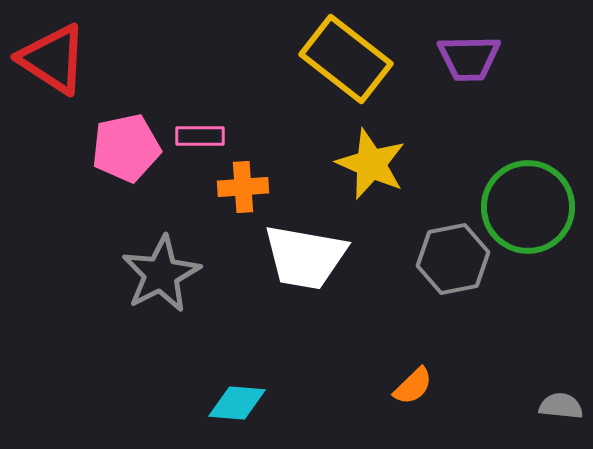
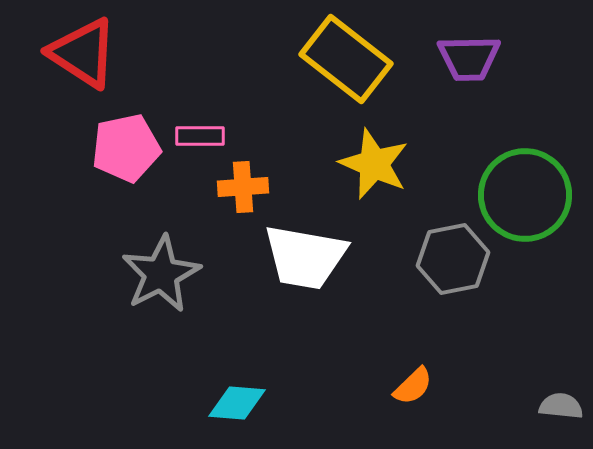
red triangle: moved 30 px right, 6 px up
yellow star: moved 3 px right
green circle: moved 3 px left, 12 px up
